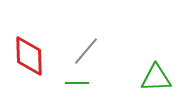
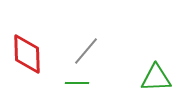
red diamond: moved 2 px left, 2 px up
